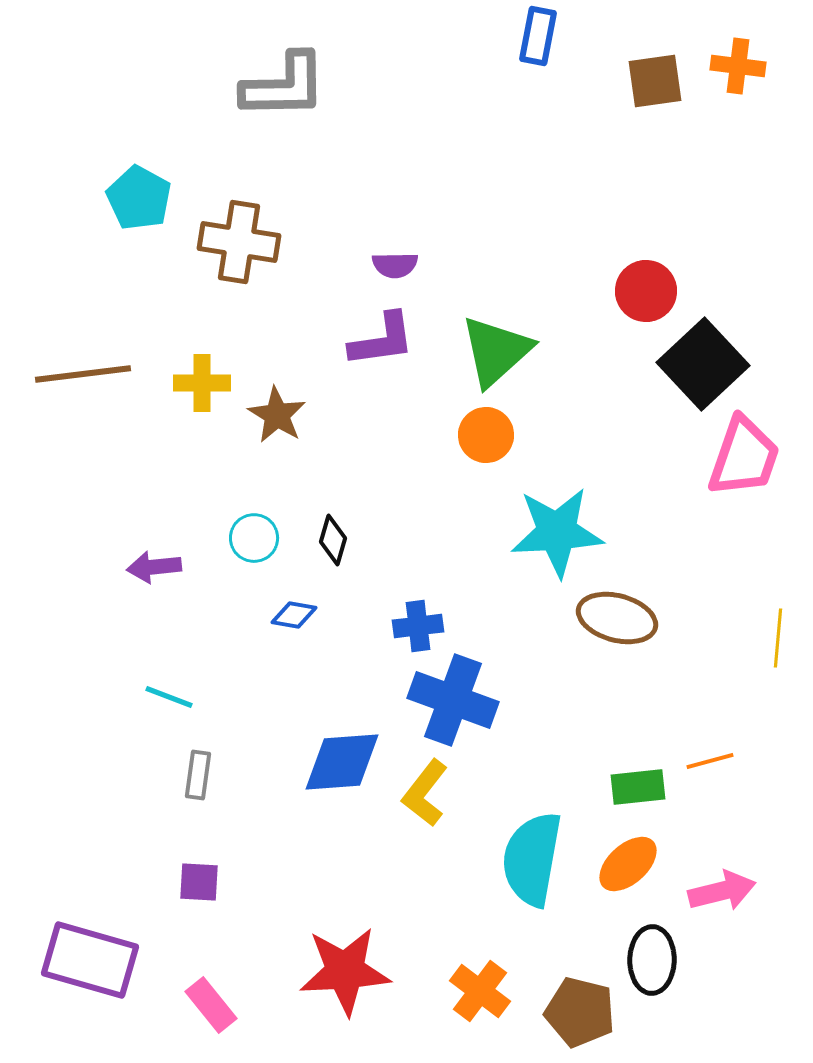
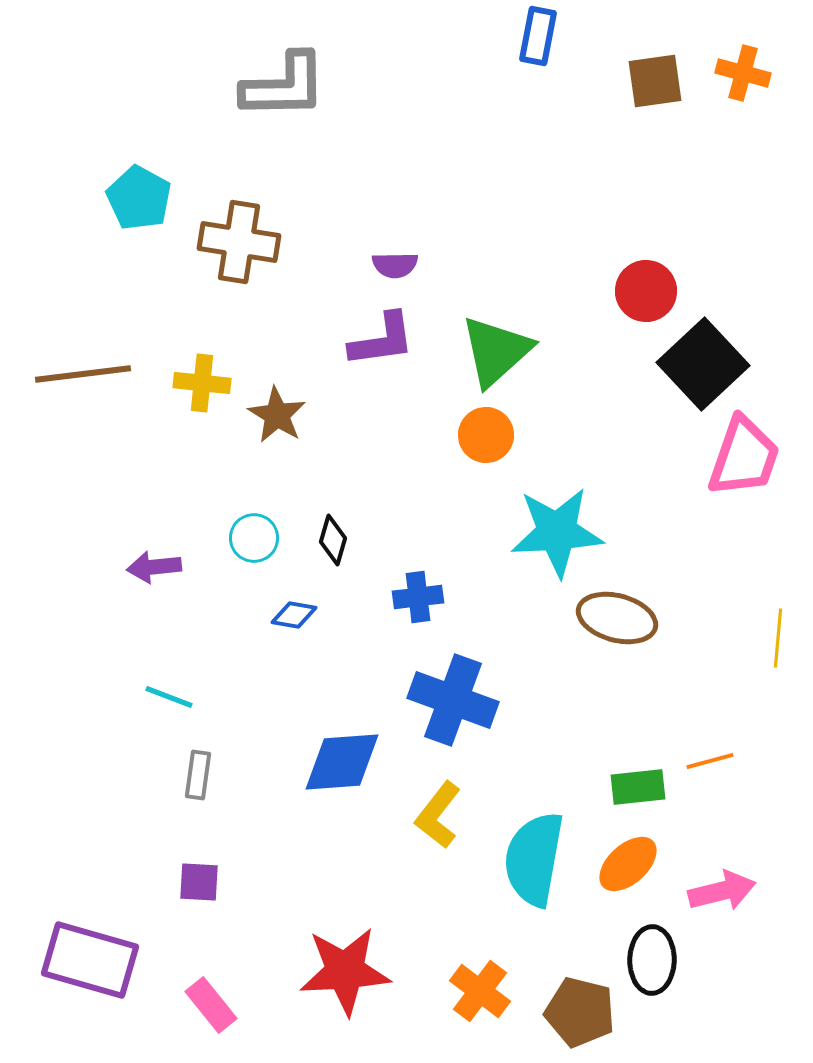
orange cross at (738, 66): moved 5 px right, 7 px down; rotated 8 degrees clockwise
yellow cross at (202, 383): rotated 6 degrees clockwise
blue cross at (418, 626): moved 29 px up
yellow L-shape at (425, 793): moved 13 px right, 22 px down
cyan semicircle at (532, 859): moved 2 px right
